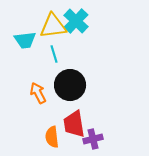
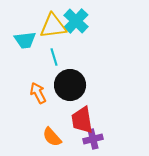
cyan line: moved 3 px down
red trapezoid: moved 8 px right, 4 px up
orange semicircle: rotated 35 degrees counterclockwise
